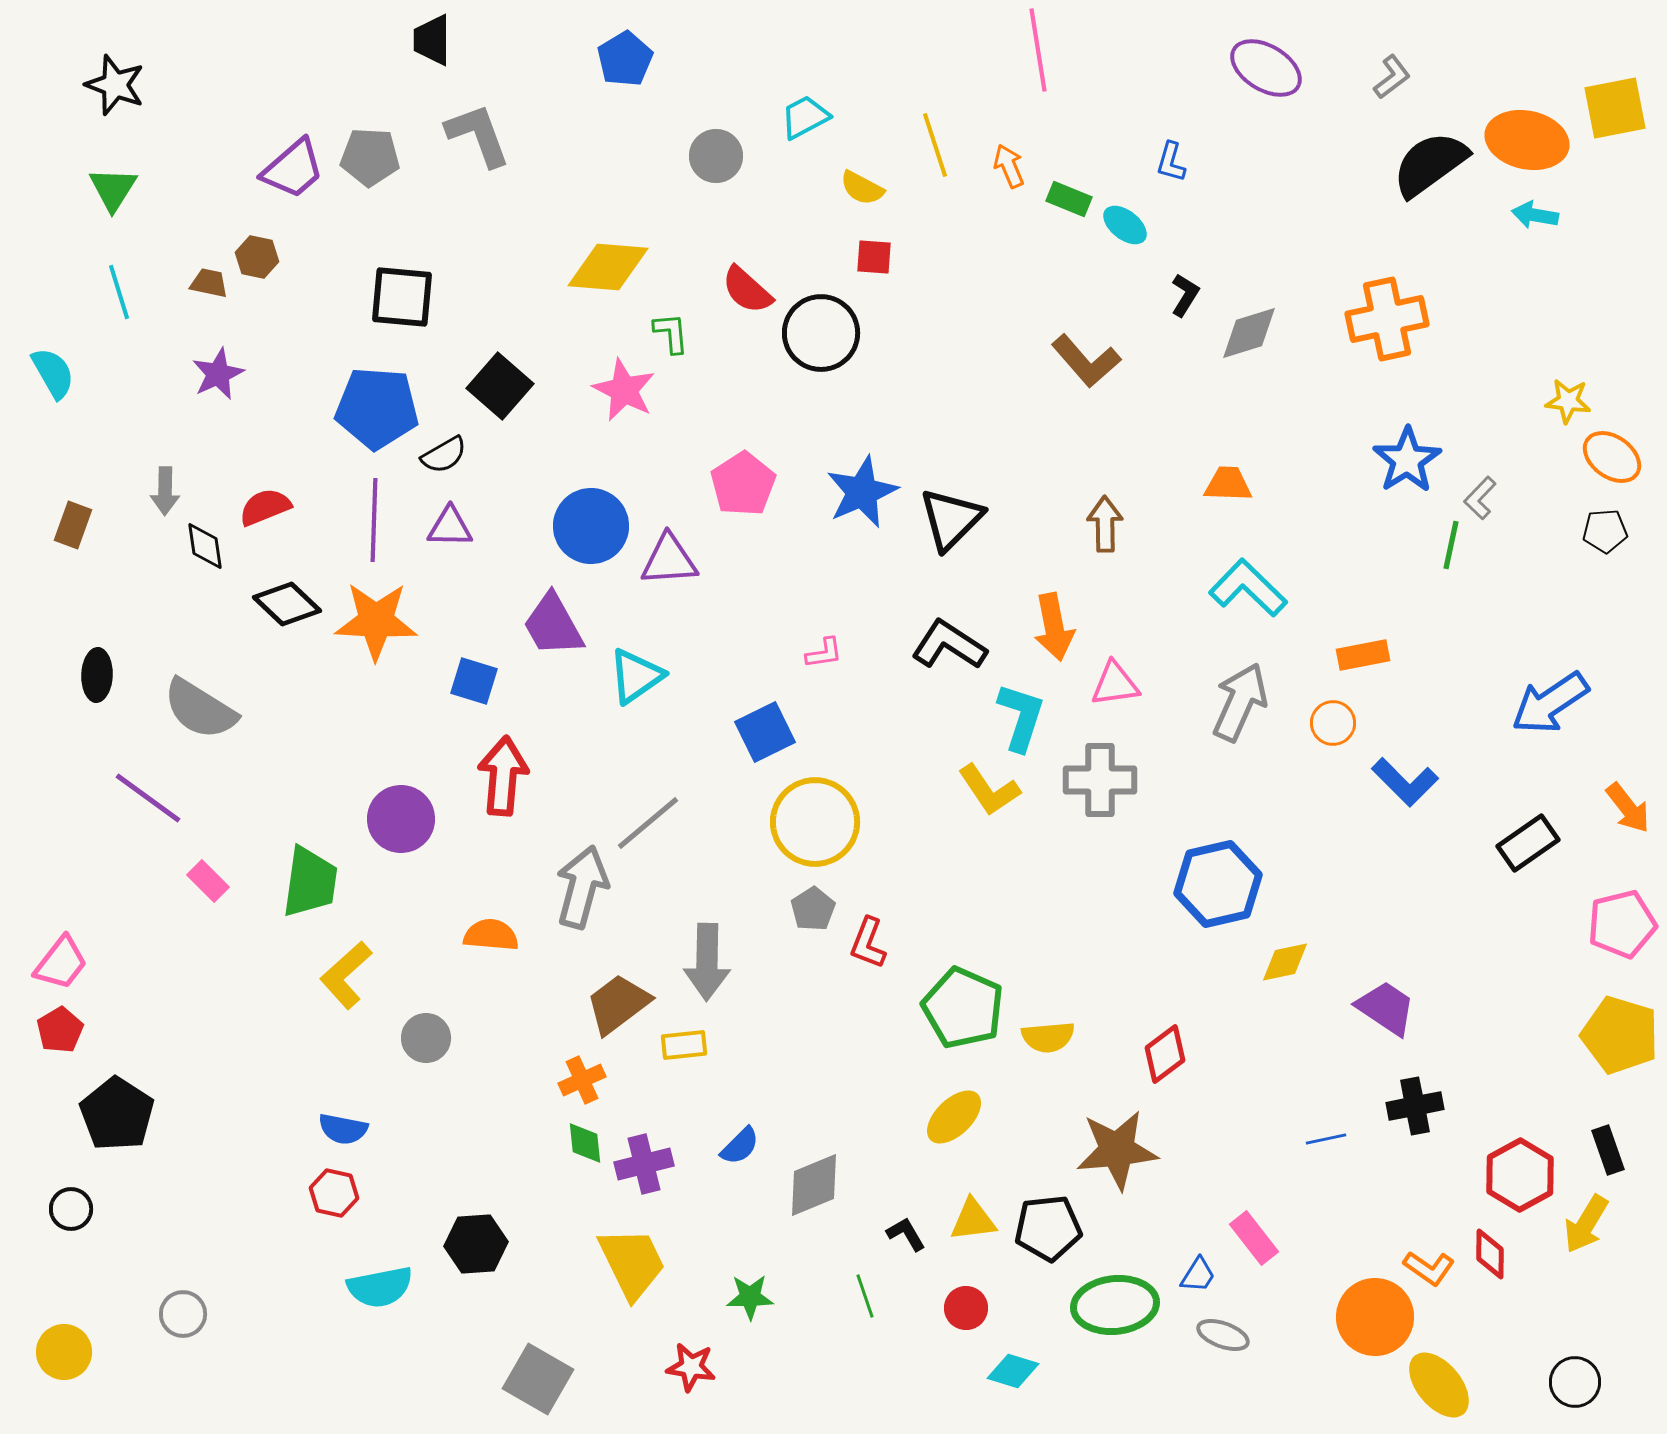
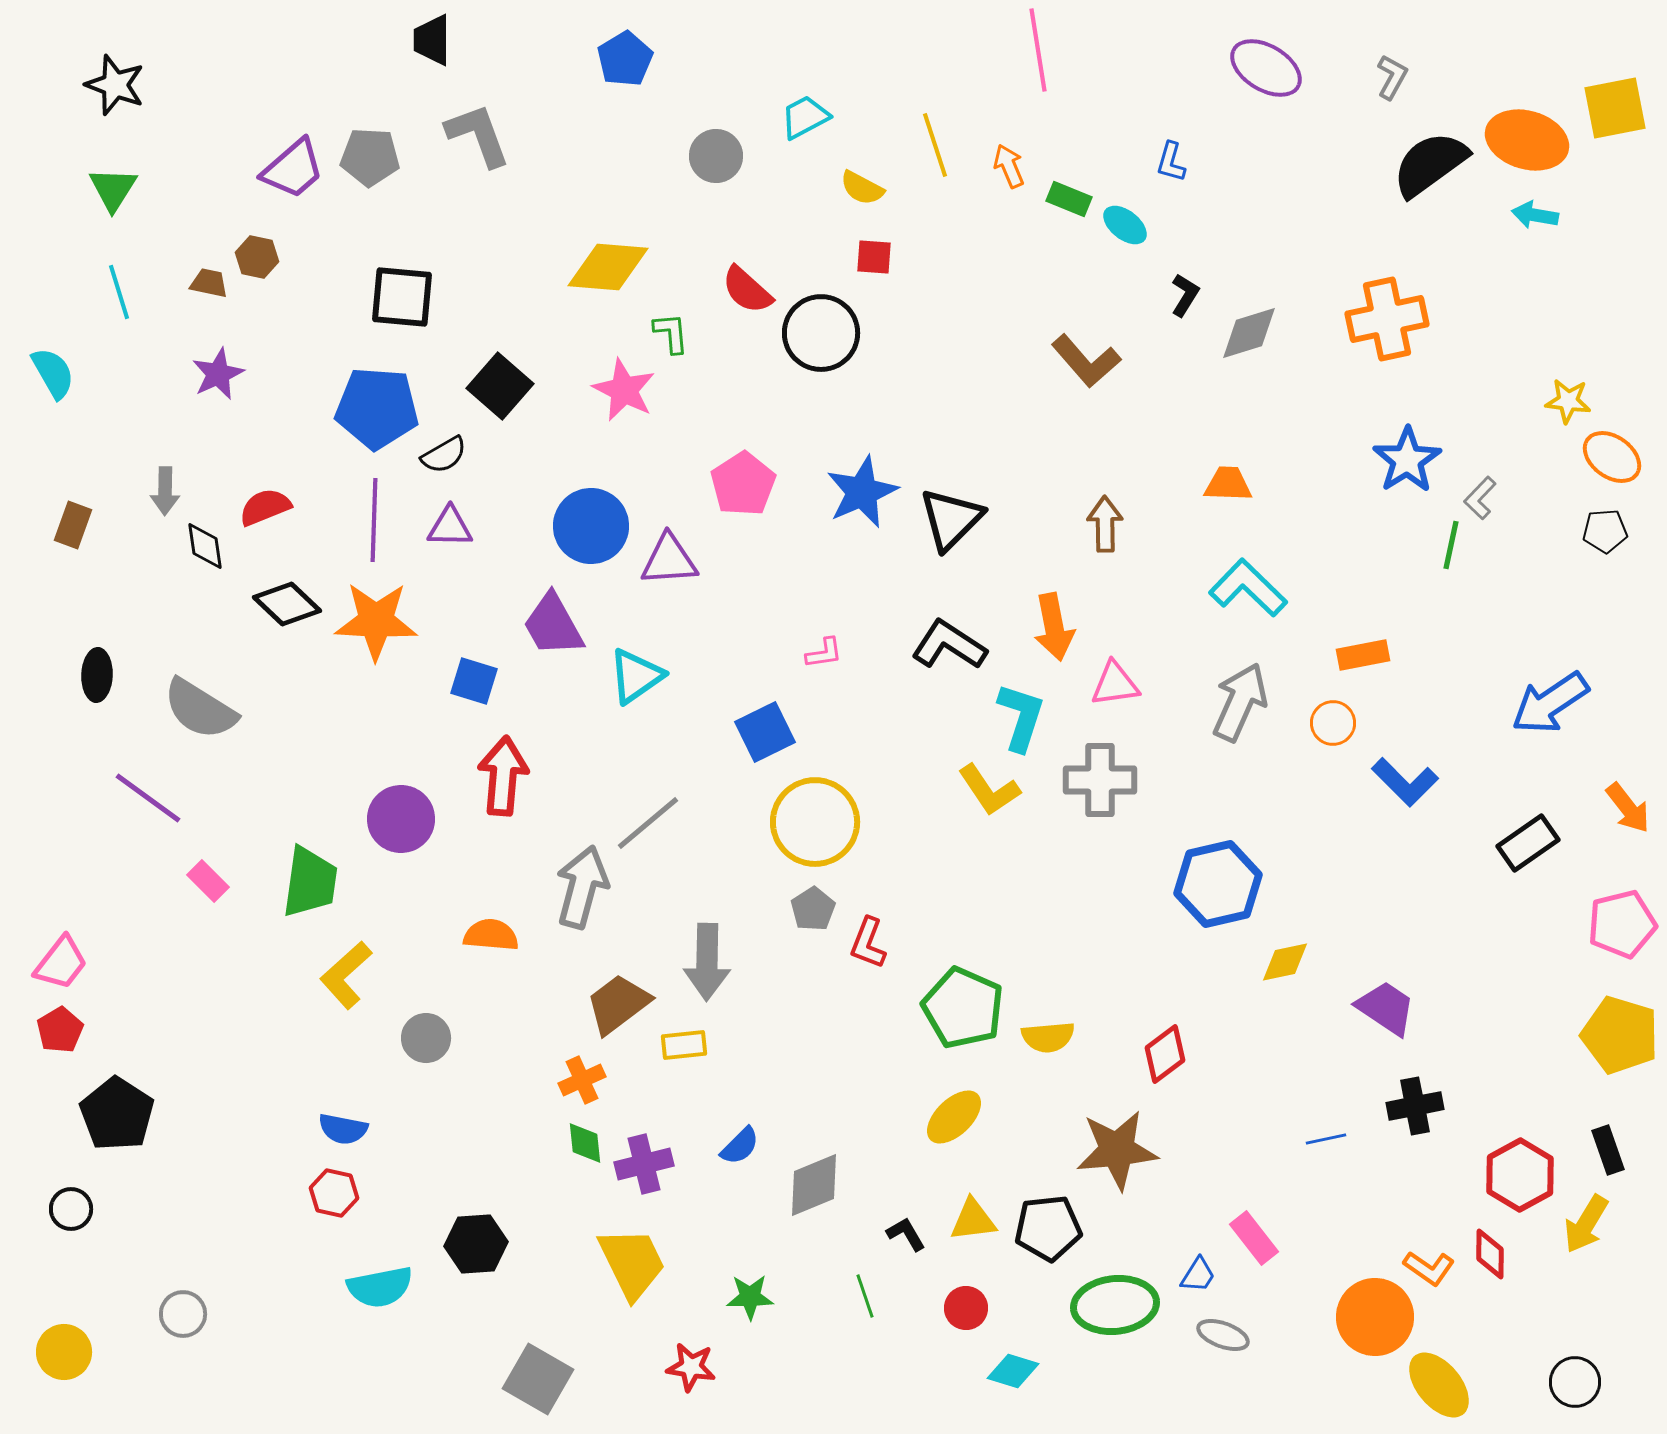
gray L-shape at (1392, 77): rotated 24 degrees counterclockwise
orange ellipse at (1527, 140): rotated 4 degrees clockwise
